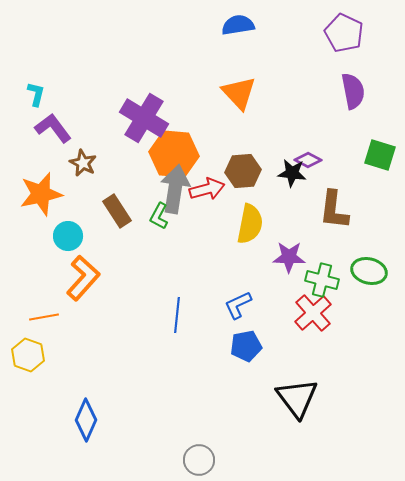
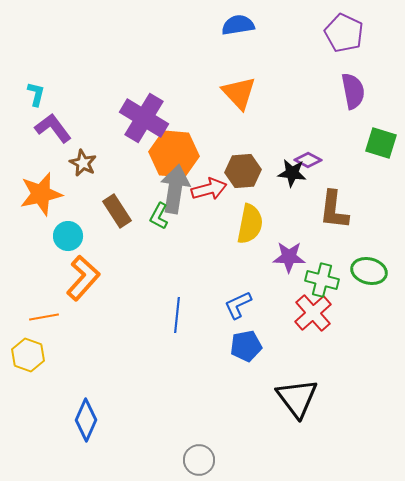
green square: moved 1 px right, 12 px up
red arrow: moved 2 px right
